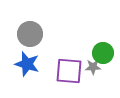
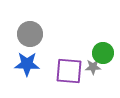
blue star: rotated 15 degrees counterclockwise
